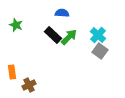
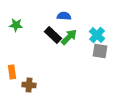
blue semicircle: moved 2 px right, 3 px down
green star: rotated 16 degrees counterclockwise
cyan cross: moved 1 px left
gray square: rotated 28 degrees counterclockwise
brown cross: rotated 32 degrees clockwise
